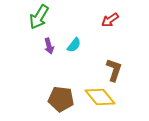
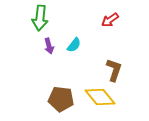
green arrow: moved 1 px right, 1 px down; rotated 25 degrees counterclockwise
